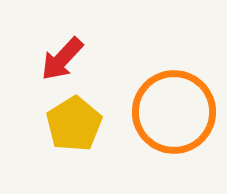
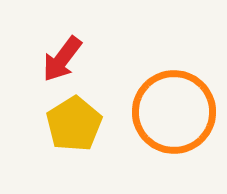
red arrow: rotated 6 degrees counterclockwise
